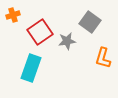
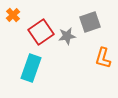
orange cross: rotated 24 degrees counterclockwise
gray square: rotated 35 degrees clockwise
red square: moved 1 px right
gray star: moved 5 px up
